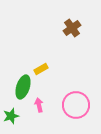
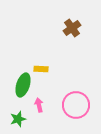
yellow rectangle: rotated 32 degrees clockwise
green ellipse: moved 2 px up
green star: moved 7 px right, 3 px down
